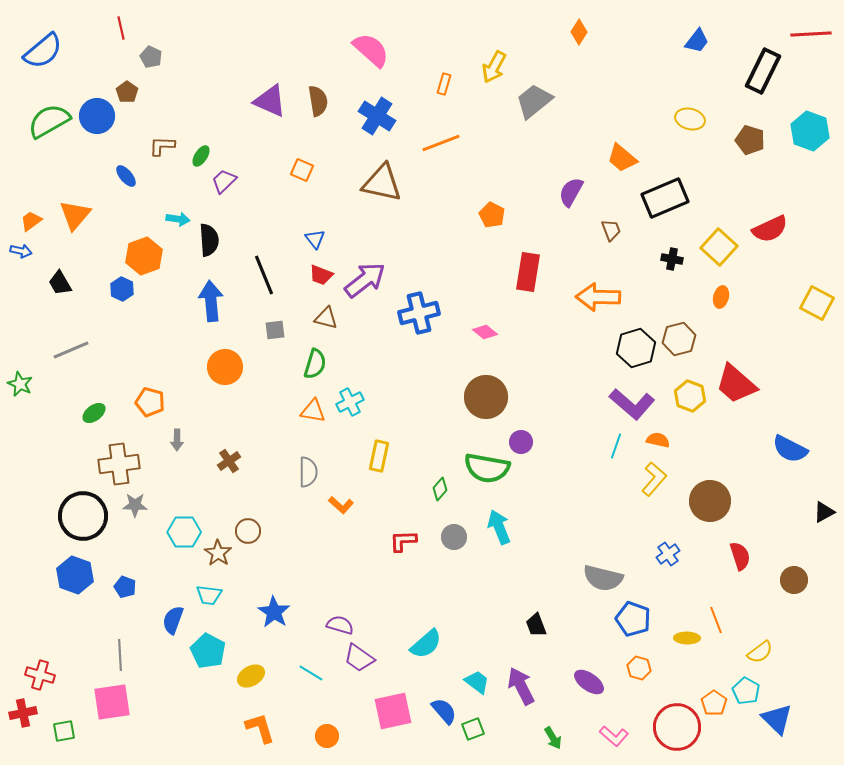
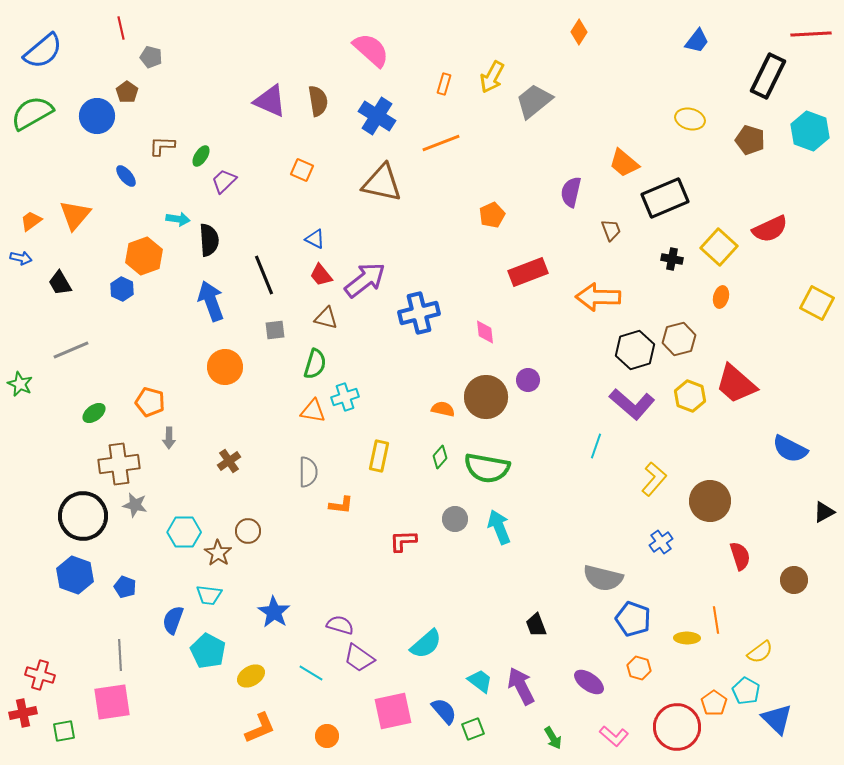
gray pentagon at (151, 57): rotated 10 degrees counterclockwise
yellow arrow at (494, 67): moved 2 px left, 10 px down
black rectangle at (763, 71): moved 5 px right, 5 px down
green semicircle at (49, 121): moved 17 px left, 8 px up
orange trapezoid at (622, 158): moved 2 px right, 5 px down
purple semicircle at (571, 192): rotated 16 degrees counterclockwise
orange pentagon at (492, 215): rotated 20 degrees clockwise
blue triangle at (315, 239): rotated 25 degrees counterclockwise
blue arrow at (21, 251): moved 7 px down
red rectangle at (528, 272): rotated 60 degrees clockwise
red trapezoid at (321, 275): rotated 30 degrees clockwise
blue arrow at (211, 301): rotated 15 degrees counterclockwise
pink diamond at (485, 332): rotated 45 degrees clockwise
black hexagon at (636, 348): moved 1 px left, 2 px down
cyan cross at (350, 402): moved 5 px left, 5 px up; rotated 8 degrees clockwise
gray arrow at (177, 440): moved 8 px left, 2 px up
orange semicircle at (658, 440): moved 215 px left, 31 px up
purple circle at (521, 442): moved 7 px right, 62 px up
cyan line at (616, 446): moved 20 px left
green diamond at (440, 489): moved 32 px up
gray star at (135, 505): rotated 10 degrees clockwise
orange L-shape at (341, 505): rotated 35 degrees counterclockwise
gray circle at (454, 537): moved 1 px right, 18 px up
blue cross at (668, 554): moved 7 px left, 12 px up
orange line at (716, 620): rotated 12 degrees clockwise
cyan trapezoid at (477, 682): moved 3 px right, 1 px up
orange L-shape at (260, 728): rotated 84 degrees clockwise
